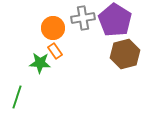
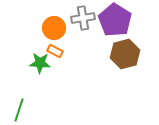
orange circle: moved 1 px right
orange rectangle: rotated 28 degrees counterclockwise
green line: moved 2 px right, 13 px down
